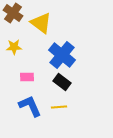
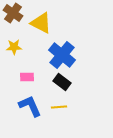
yellow triangle: rotated 10 degrees counterclockwise
